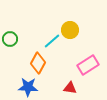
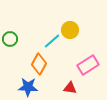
orange diamond: moved 1 px right, 1 px down
